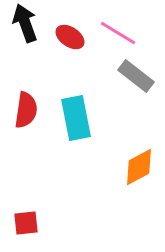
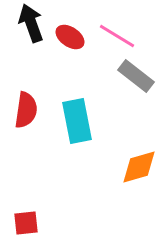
black arrow: moved 6 px right
pink line: moved 1 px left, 3 px down
cyan rectangle: moved 1 px right, 3 px down
orange diamond: rotated 12 degrees clockwise
